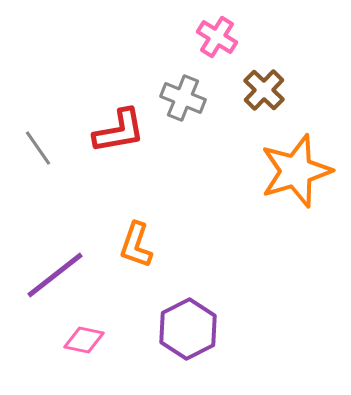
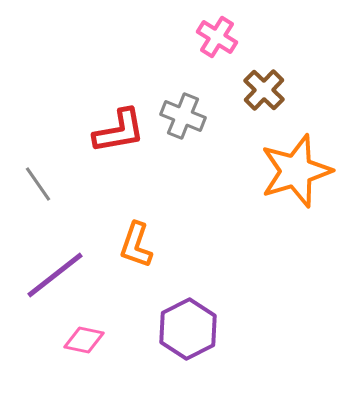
gray cross: moved 18 px down
gray line: moved 36 px down
